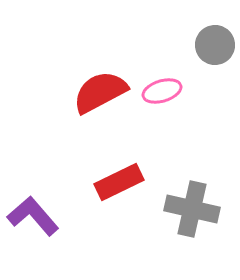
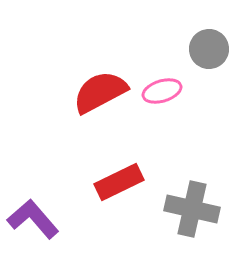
gray circle: moved 6 px left, 4 px down
purple L-shape: moved 3 px down
